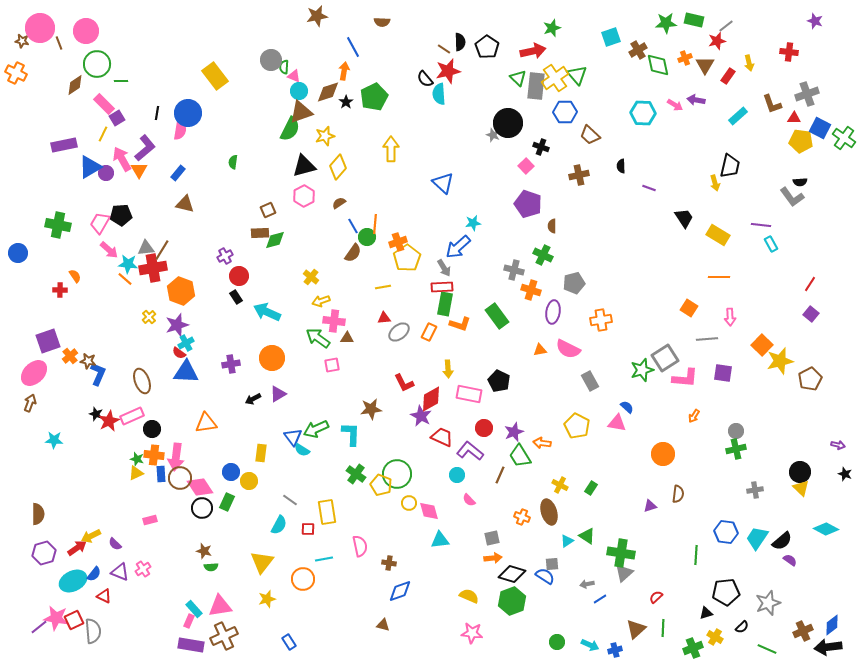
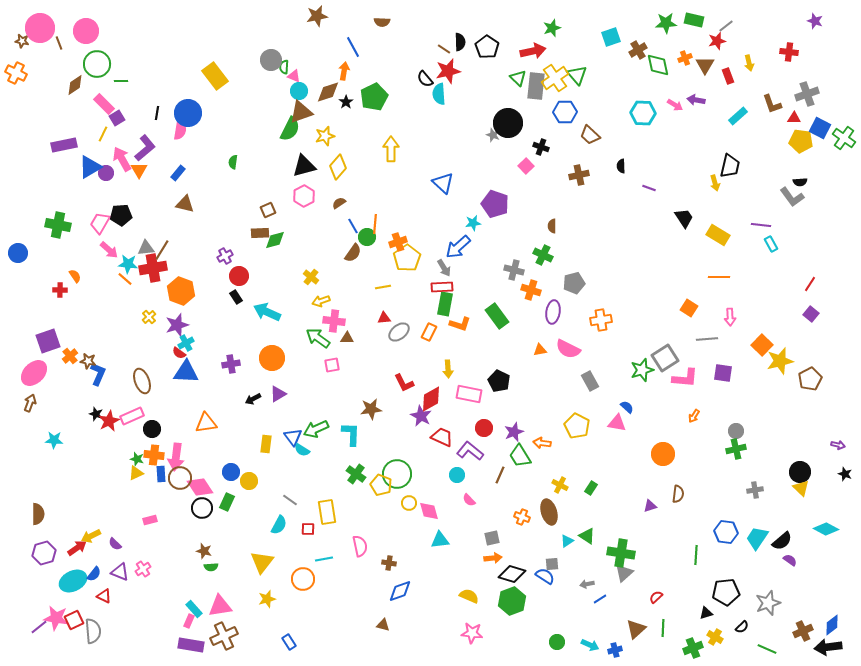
red rectangle at (728, 76): rotated 56 degrees counterclockwise
purple pentagon at (528, 204): moved 33 px left
yellow rectangle at (261, 453): moved 5 px right, 9 px up
